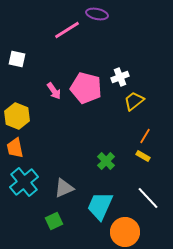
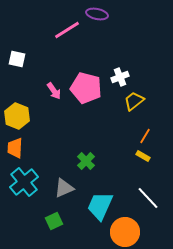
orange trapezoid: rotated 15 degrees clockwise
green cross: moved 20 px left
